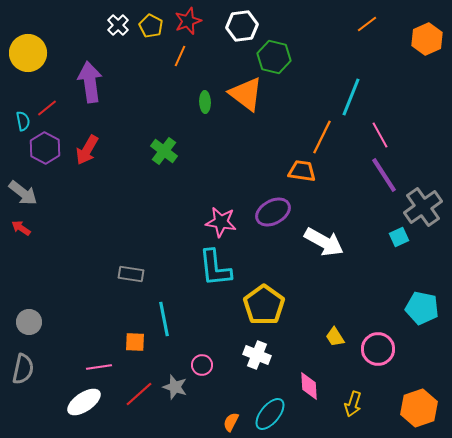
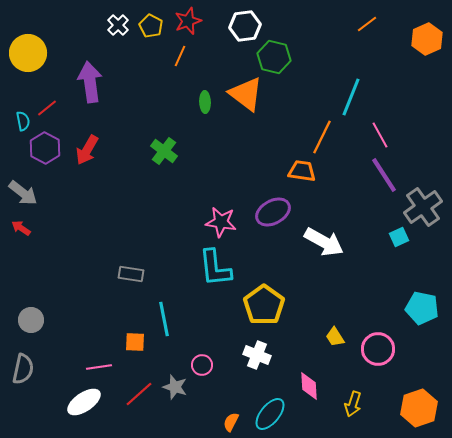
white hexagon at (242, 26): moved 3 px right
gray circle at (29, 322): moved 2 px right, 2 px up
